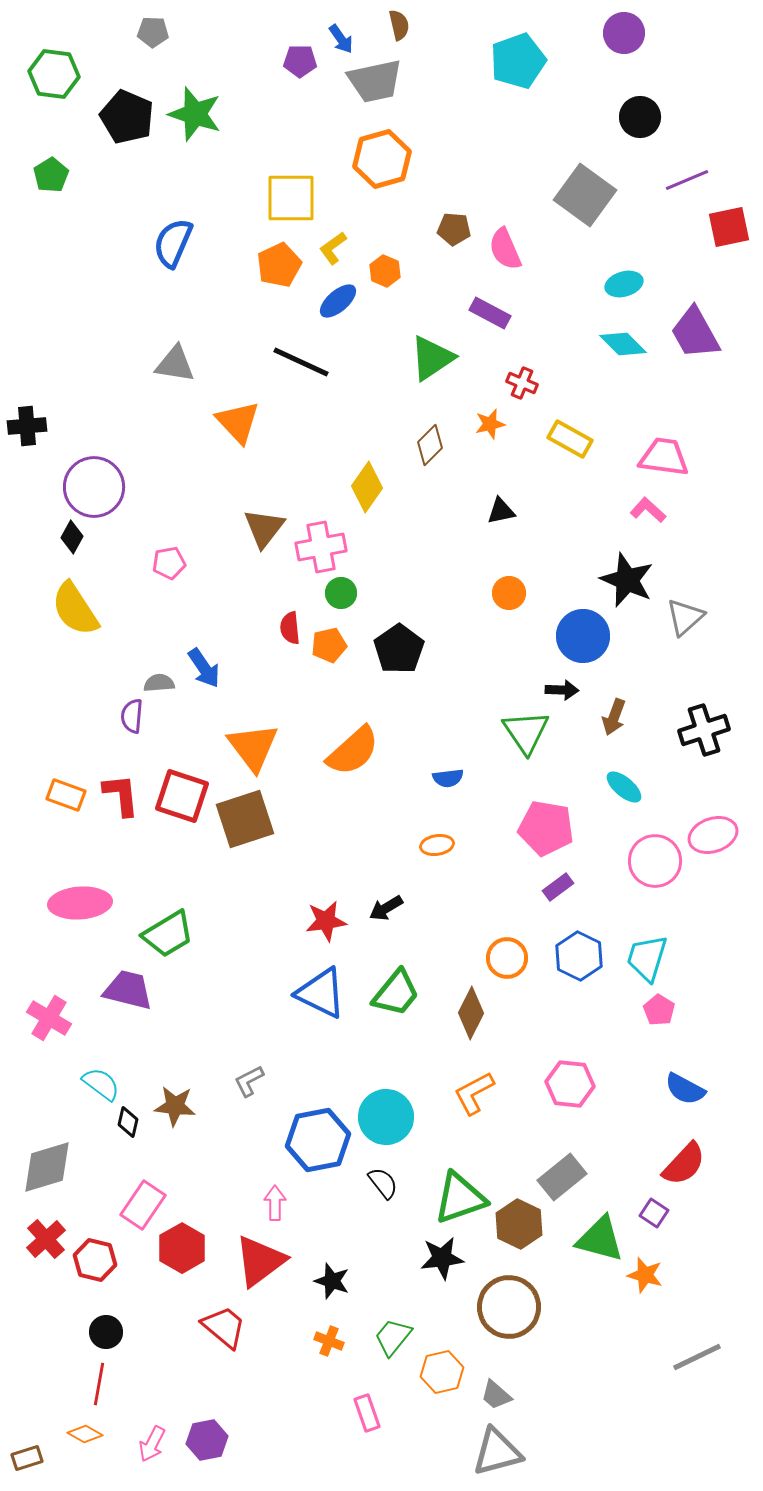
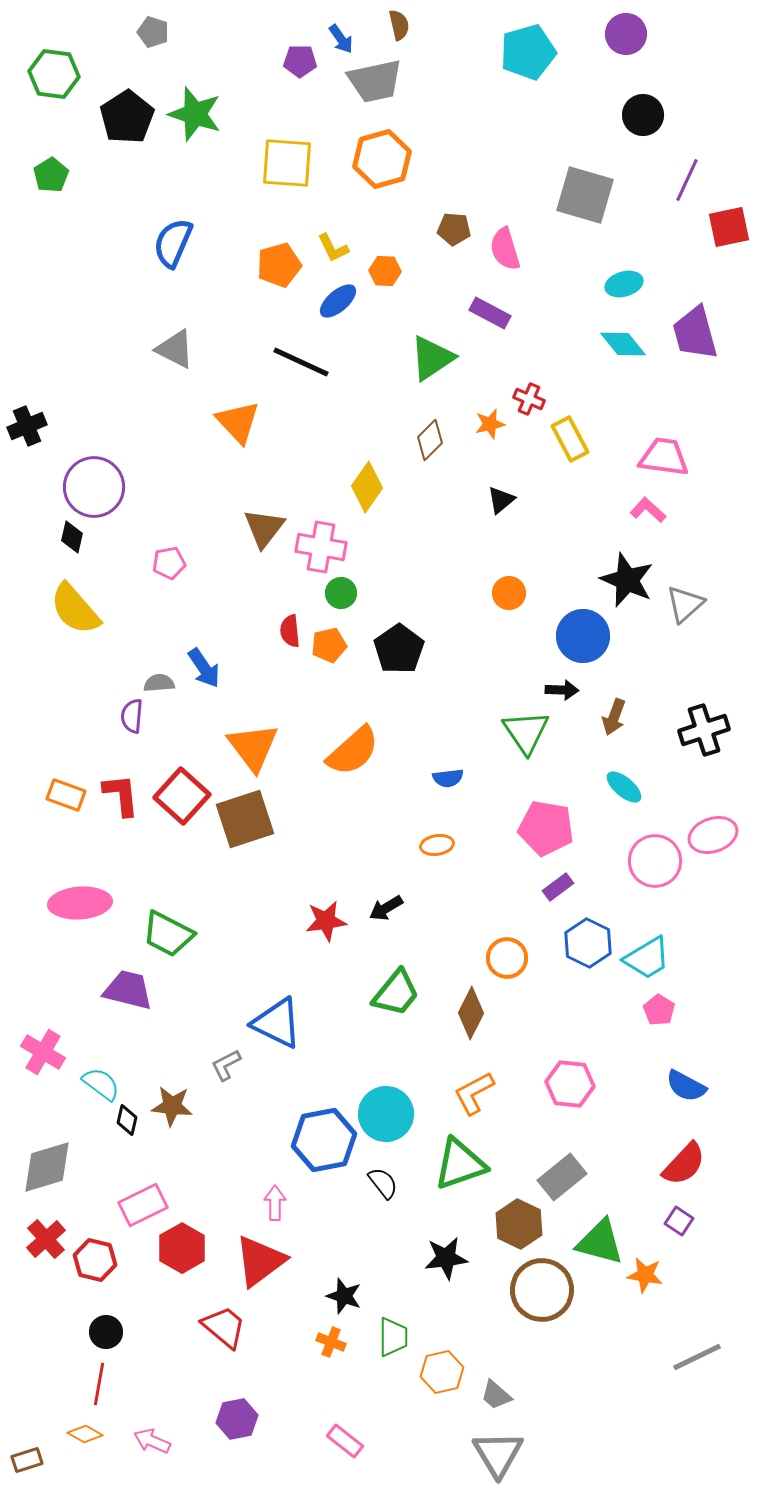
gray pentagon at (153, 32): rotated 16 degrees clockwise
purple circle at (624, 33): moved 2 px right, 1 px down
cyan pentagon at (518, 61): moved 10 px right, 9 px up; rotated 4 degrees clockwise
black pentagon at (127, 117): rotated 16 degrees clockwise
black circle at (640, 117): moved 3 px right, 2 px up
purple line at (687, 180): rotated 42 degrees counterclockwise
gray square at (585, 195): rotated 20 degrees counterclockwise
yellow square at (291, 198): moved 4 px left, 35 px up; rotated 4 degrees clockwise
yellow L-shape at (333, 248): rotated 80 degrees counterclockwise
pink semicircle at (505, 249): rotated 6 degrees clockwise
orange pentagon at (279, 265): rotated 9 degrees clockwise
orange hexagon at (385, 271): rotated 20 degrees counterclockwise
purple trapezoid at (695, 333): rotated 14 degrees clockwise
cyan diamond at (623, 344): rotated 6 degrees clockwise
gray triangle at (175, 364): moved 15 px up; rotated 18 degrees clockwise
red cross at (522, 383): moved 7 px right, 16 px down
black cross at (27, 426): rotated 18 degrees counterclockwise
yellow rectangle at (570, 439): rotated 33 degrees clockwise
brown diamond at (430, 445): moved 5 px up
black triangle at (501, 511): moved 11 px up; rotated 28 degrees counterclockwise
black diamond at (72, 537): rotated 16 degrees counterclockwise
pink cross at (321, 547): rotated 21 degrees clockwise
yellow semicircle at (75, 609): rotated 8 degrees counterclockwise
gray triangle at (685, 617): moved 13 px up
red semicircle at (290, 628): moved 3 px down
red square at (182, 796): rotated 24 degrees clockwise
green trapezoid at (168, 934): rotated 58 degrees clockwise
blue hexagon at (579, 956): moved 9 px right, 13 px up
cyan trapezoid at (647, 958): rotated 138 degrees counterclockwise
blue triangle at (321, 993): moved 44 px left, 30 px down
pink cross at (49, 1018): moved 6 px left, 34 px down
gray L-shape at (249, 1081): moved 23 px left, 16 px up
blue semicircle at (685, 1089): moved 1 px right, 3 px up
brown star at (175, 1106): moved 3 px left
cyan circle at (386, 1117): moved 3 px up
black diamond at (128, 1122): moved 1 px left, 2 px up
blue hexagon at (318, 1140): moved 6 px right
green triangle at (460, 1198): moved 34 px up
pink rectangle at (143, 1205): rotated 30 degrees clockwise
purple square at (654, 1213): moved 25 px right, 8 px down
green triangle at (600, 1239): moved 3 px down
black star at (442, 1258): moved 4 px right
orange star at (645, 1275): rotated 6 degrees counterclockwise
black star at (332, 1281): moved 12 px right, 15 px down
brown circle at (509, 1307): moved 33 px right, 17 px up
green trapezoid at (393, 1337): rotated 141 degrees clockwise
orange cross at (329, 1341): moved 2 px right, 1 px down
pink rectangle at (367, 1413): moved 22 px left, 28 px down; rotated 33 degrees counterclockwise
purple hexagon at (207, 1440): moved 30 px right, 21 px up
pink arrow at (152, 1444): moved 3 px up; rotated 87 degrees clockwise
gray triangle at (497, 1452): moved 1 px right, 2 px down; rotated 46 degrees counterclockwise
brown rectangle at (27, 1458): moved 2 px down
